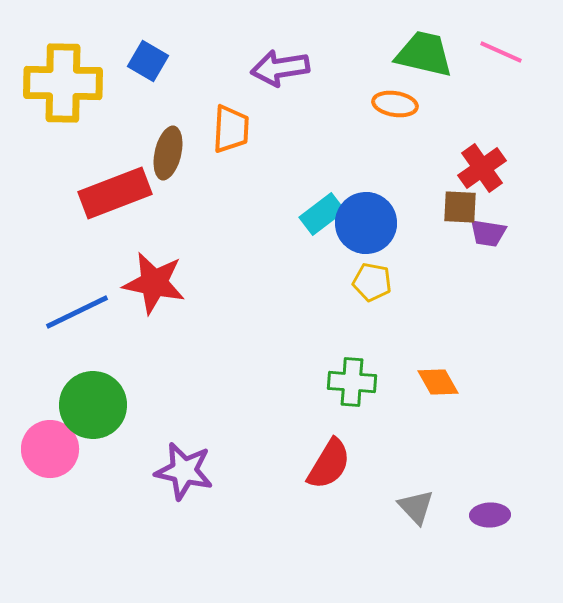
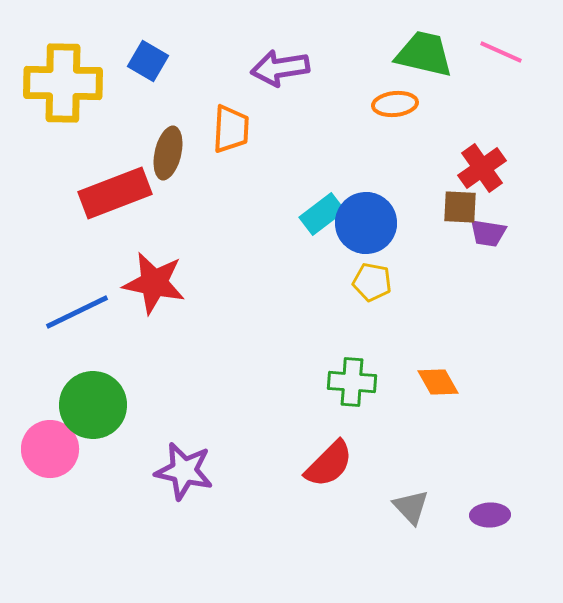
orange ellipse: rotated 15 degrees counterclockwise
red semicircle: rotated 14 degrees clockwise
gray triangle: moved 5 px left
